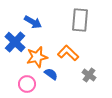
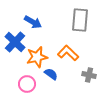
gray cross: rotated 24 degrees counterclockwise
